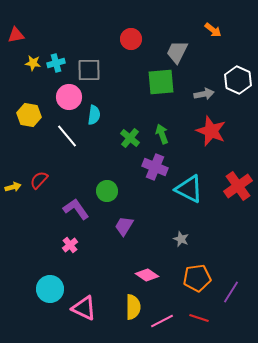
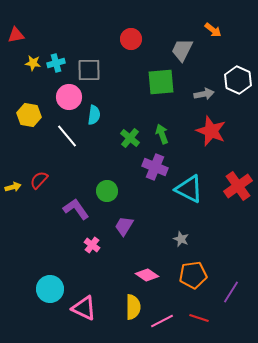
gray trapezoid: moved 5 px right, 2 px up
pink cross: moved 22 px right; rotated 14 degrees counterclockwise
orange pentagon: moved 4 px left, 3 px up
